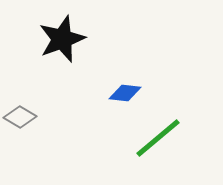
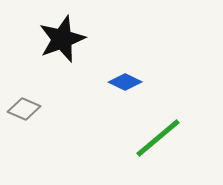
blue diamond: moved 11 px up; rotated 20 degrees clockwise
gray diamond: moved 4 px right, 8 px up; rotated 8 degrees counterclockwise
